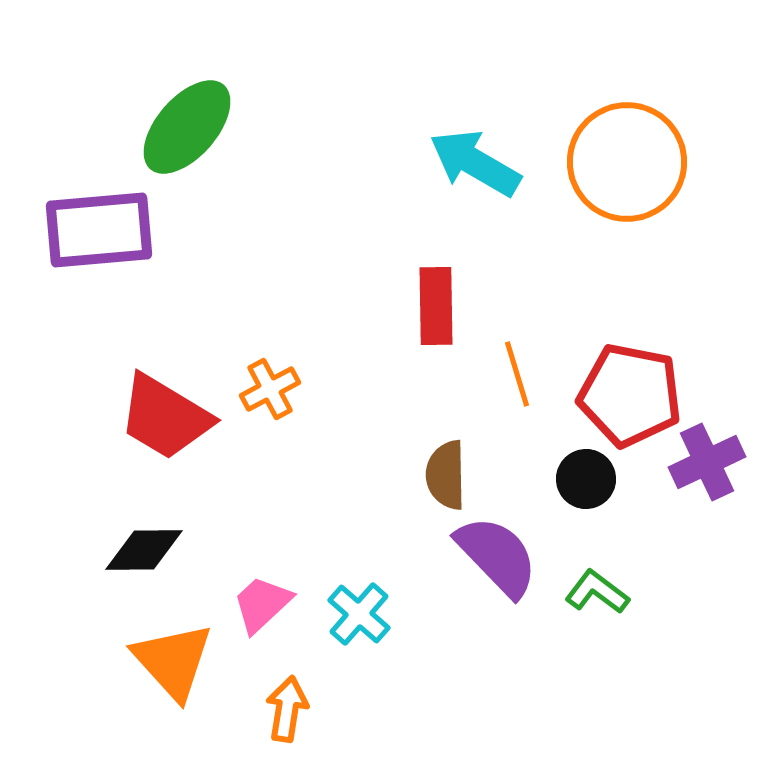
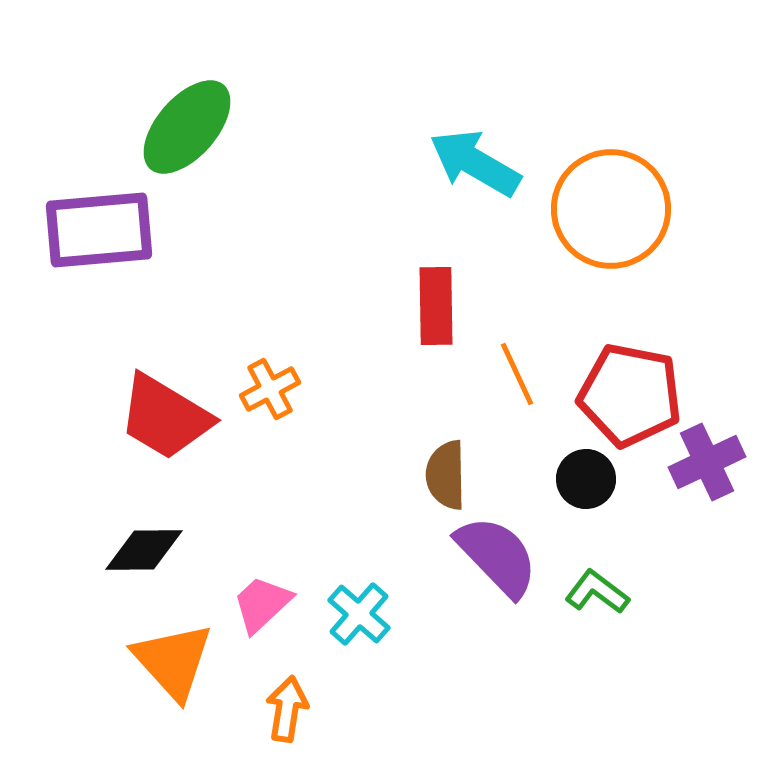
orange circle: moved 16 px left, 47 px down
orange line: rotated 8 degrees counterclockwise
